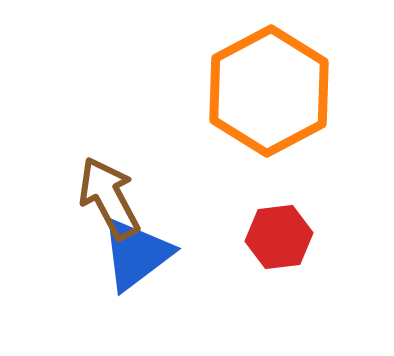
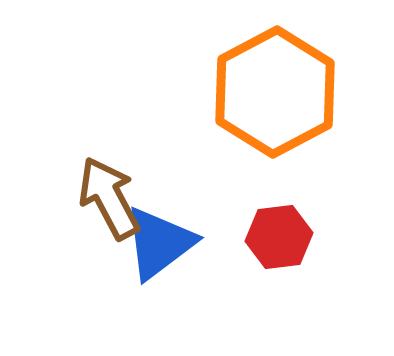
orange hexagon: moved 6 px right, 1 px down
blue triangle: moved 23 px right, 11 px up
